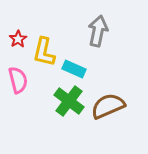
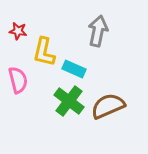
red star: moved 8 px up; rotated 30 degrees counterclockwise
